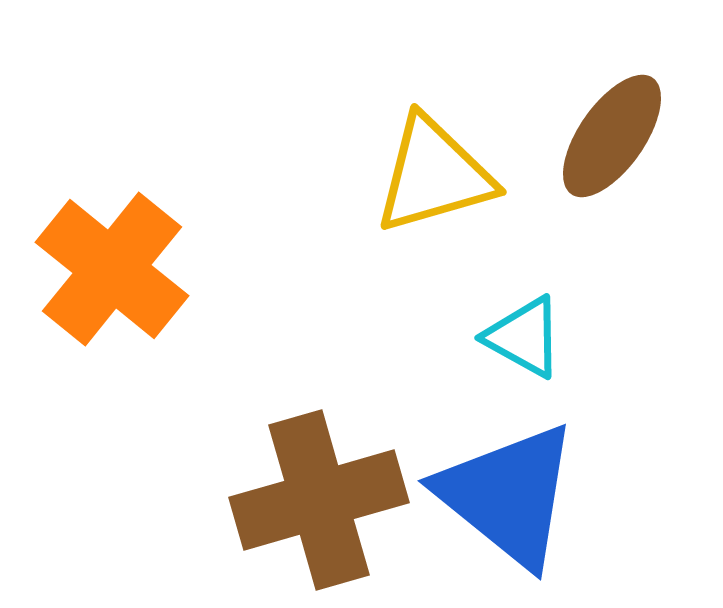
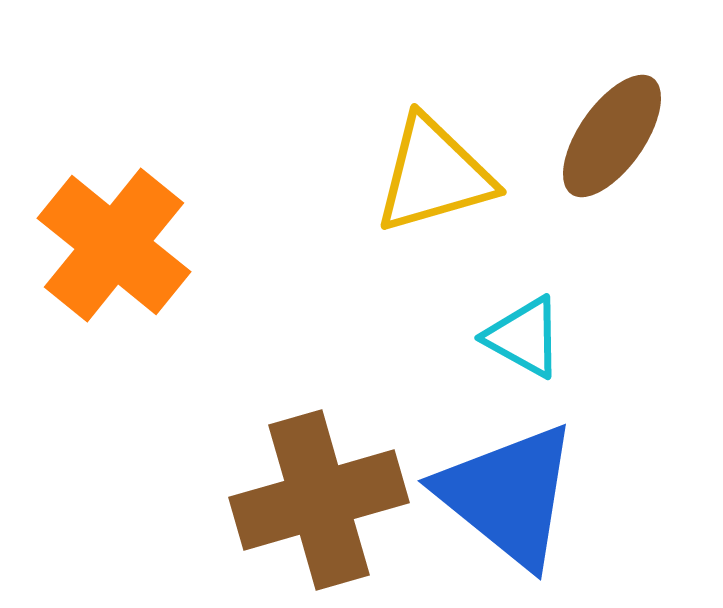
orange cross: moved 2 px right, 24 px up
